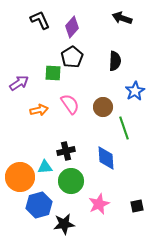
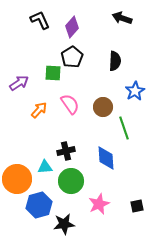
orange arrow: rotated 36 degrees counterclockwise
orange circle: moved 3 px left, 2 px down
